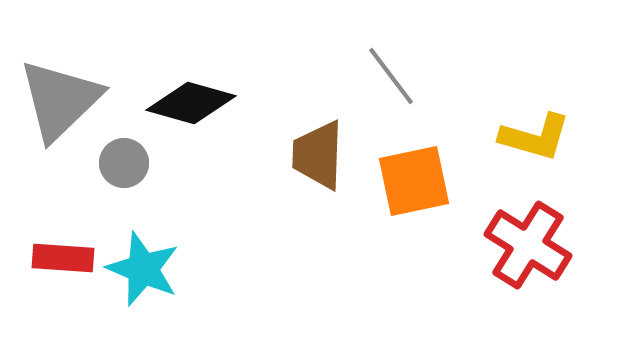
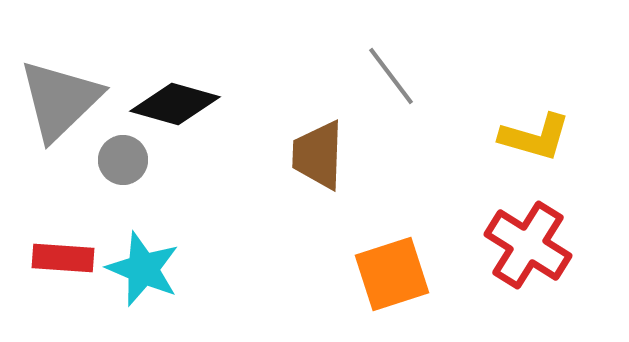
black diamond: moved 16 px left, 1 px down
gray circle: moved 1 px left, 3 px up
orange square: moved 22 px left, 93 px down; rotated 6 degrees counterclockwise
